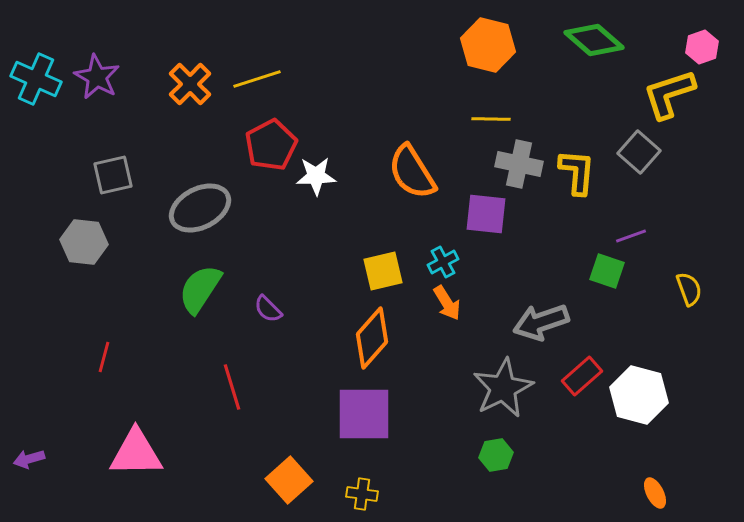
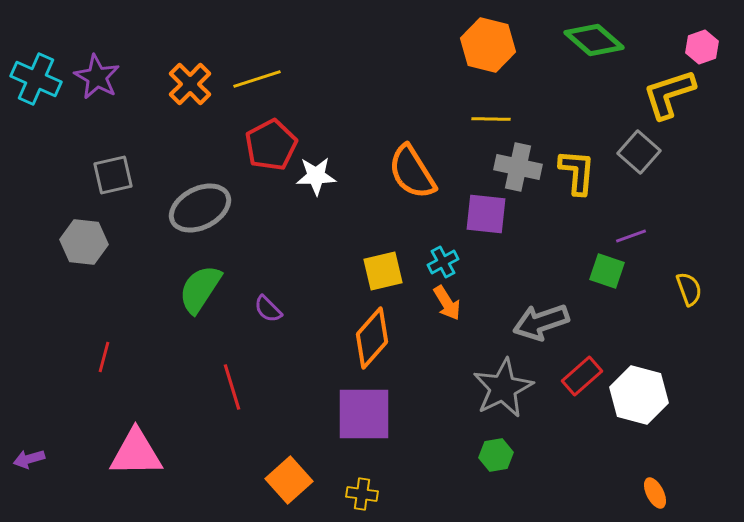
gray cross at (519, 164): moved 1 px left, 3 px down
